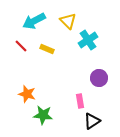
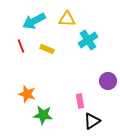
yellow triangle: moved 1 px left, 2 px up; rotated 42 degrees counterclockwise
red line: rotated 24 degrees clockwise
purple circle: moved 9 px right, 3 px down
